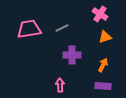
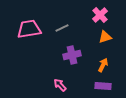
pink cross: moved 1 px down; rotated 14 degrees clockwise
purple cross: rotated 12 degrees counterclockwise
pink arrow: rotated 40 degrees counterclockwise
